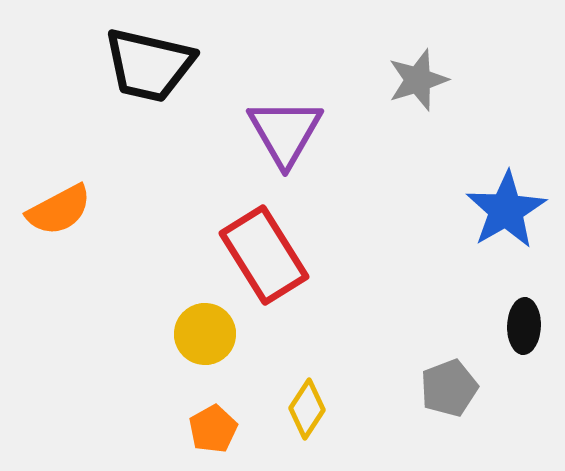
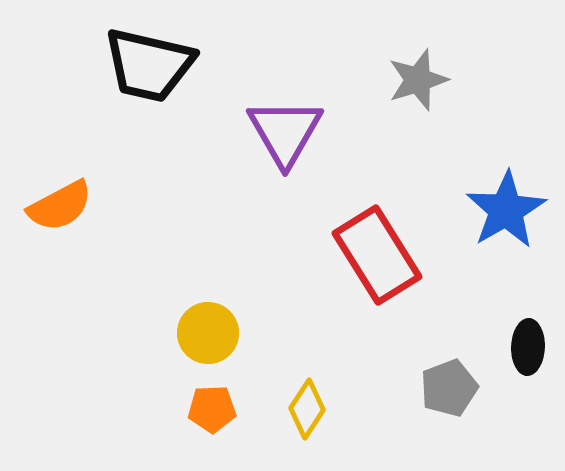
orange semicircle: moved 1 px right, 4 px up
red rectangle: moved 113 px right
black ellipse: moved 4 px right, 21 px down
yellow circle: moved 3 px right, 1 px up
orange pentagon: moved 1 px left, 20 px up; rotated 27 degrees clockwise
